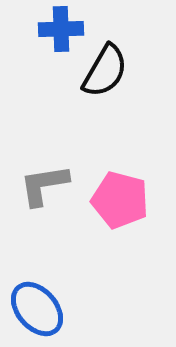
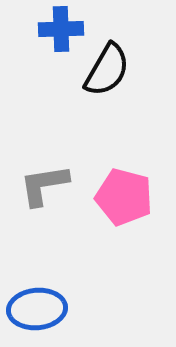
black semicircle: moved 2 px right, 1 px up
pink pentagon: moved 4 px right, 3 px up
blue ellipse: rotated 54 degrees counterclockwise
